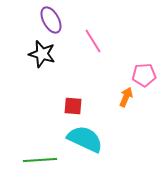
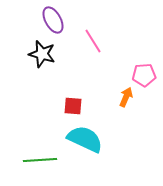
purple ellipse: moved 2 px right
